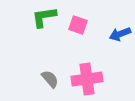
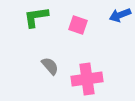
green L-shape: moved 8 px left
blue arrow: moved 19 px up
gray semicircle: moved 13 px up
